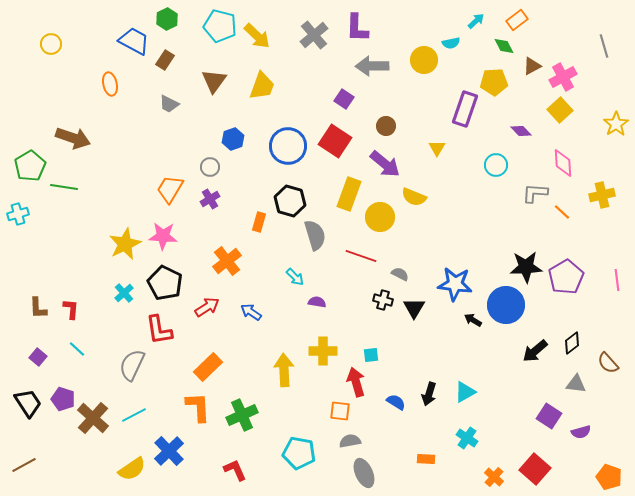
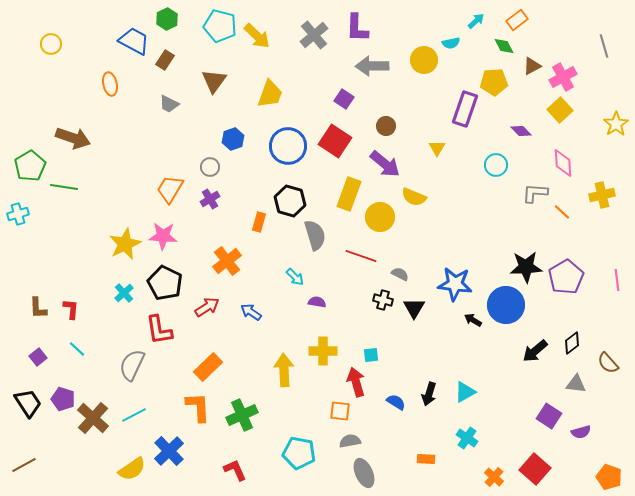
yellow trapezoid at (262, 86): moved 8 px right, 8 px down
purple square at (38, 357): rotated 12 degrees clockwise
